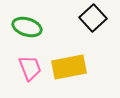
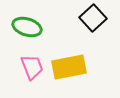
pink trapezoid: moved 2 px right, 1 px up
